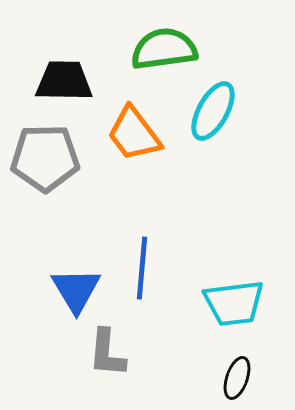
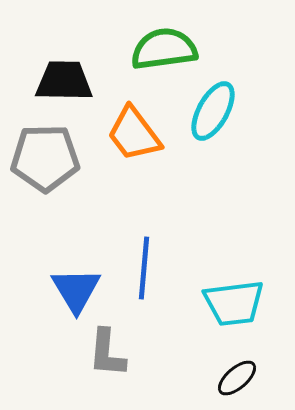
blue line: moved 2 px right
black ellipse: rotated 30 degrees clockwise
